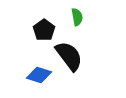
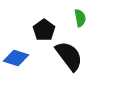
green semicircle: moved 3 px right, 1 px down
blue diamond: moved 23 px left, 17 px up
